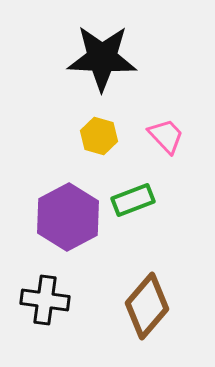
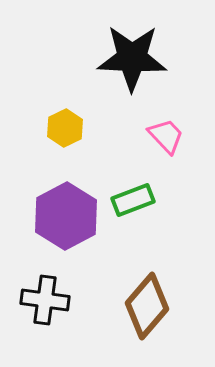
black star: moved 30 px right
yellow hexagon: moved 34 px left, 8 px up; rotated 18 degrees clockwise
purple hexagon: moved 2 px left, 1 px up
